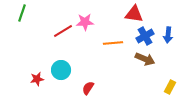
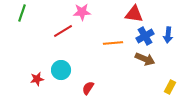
pink star: moved 3 px left, 10 px up
